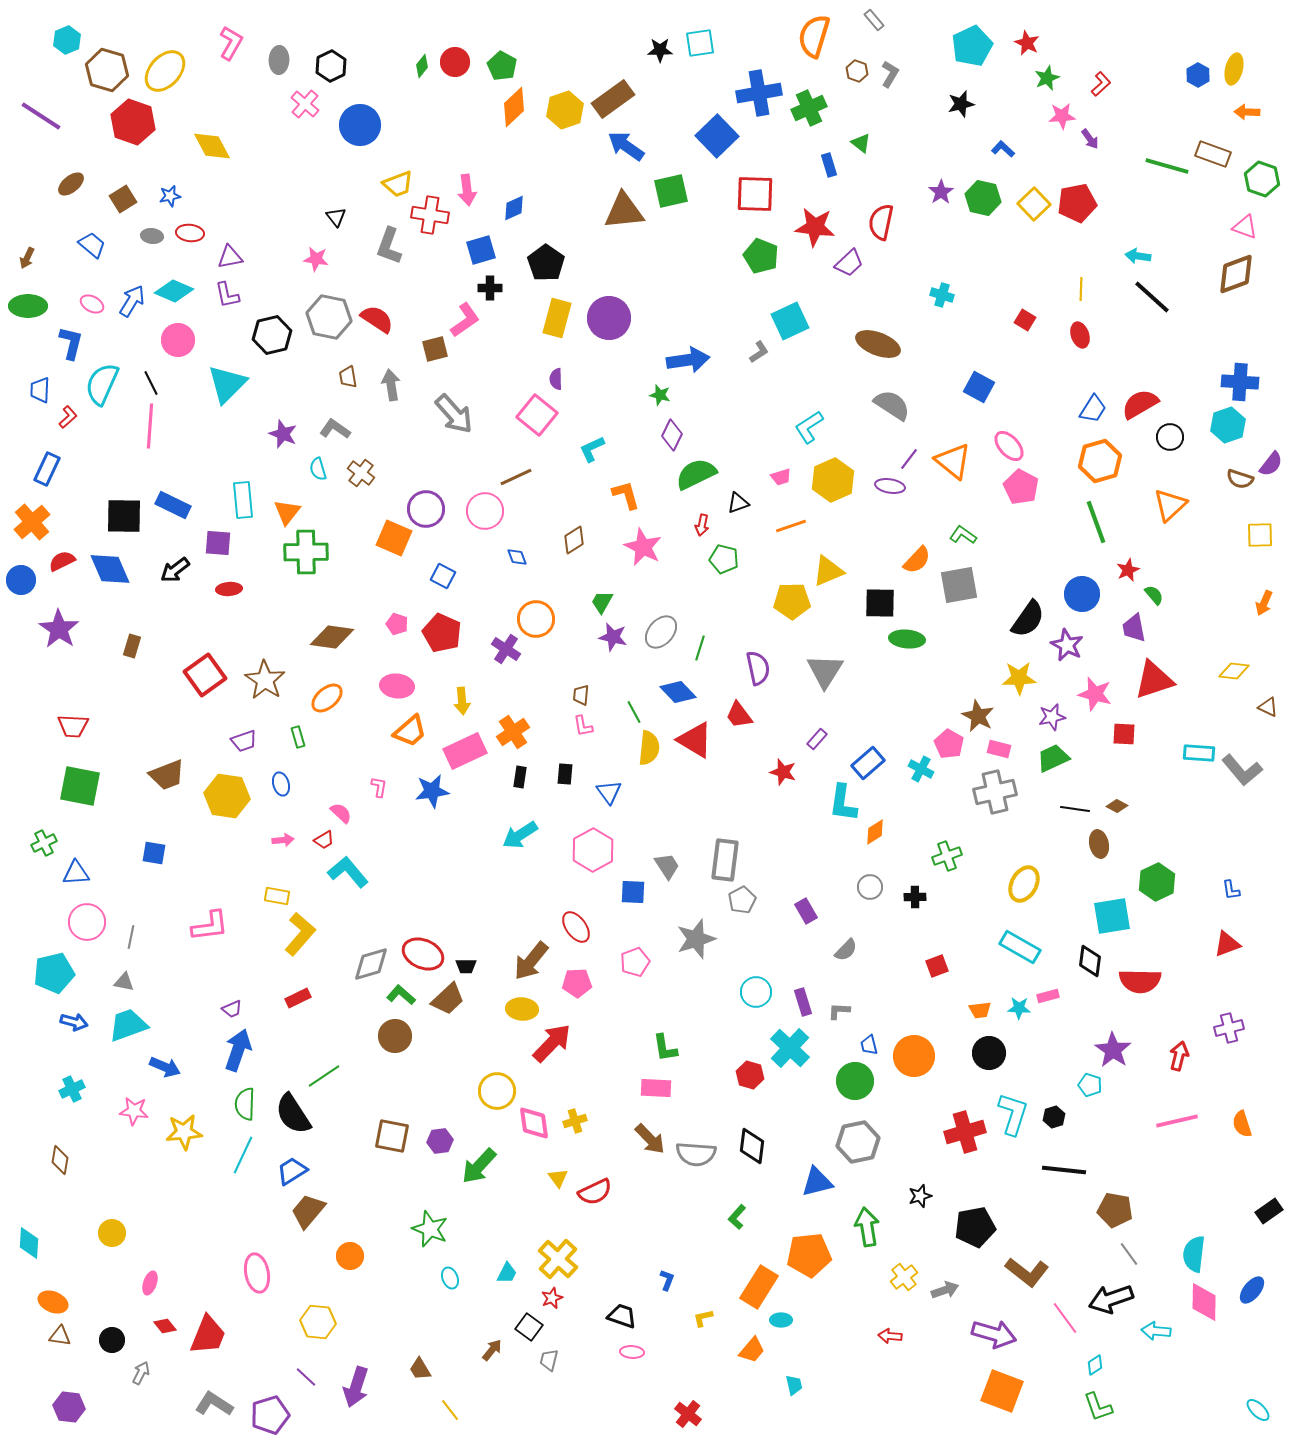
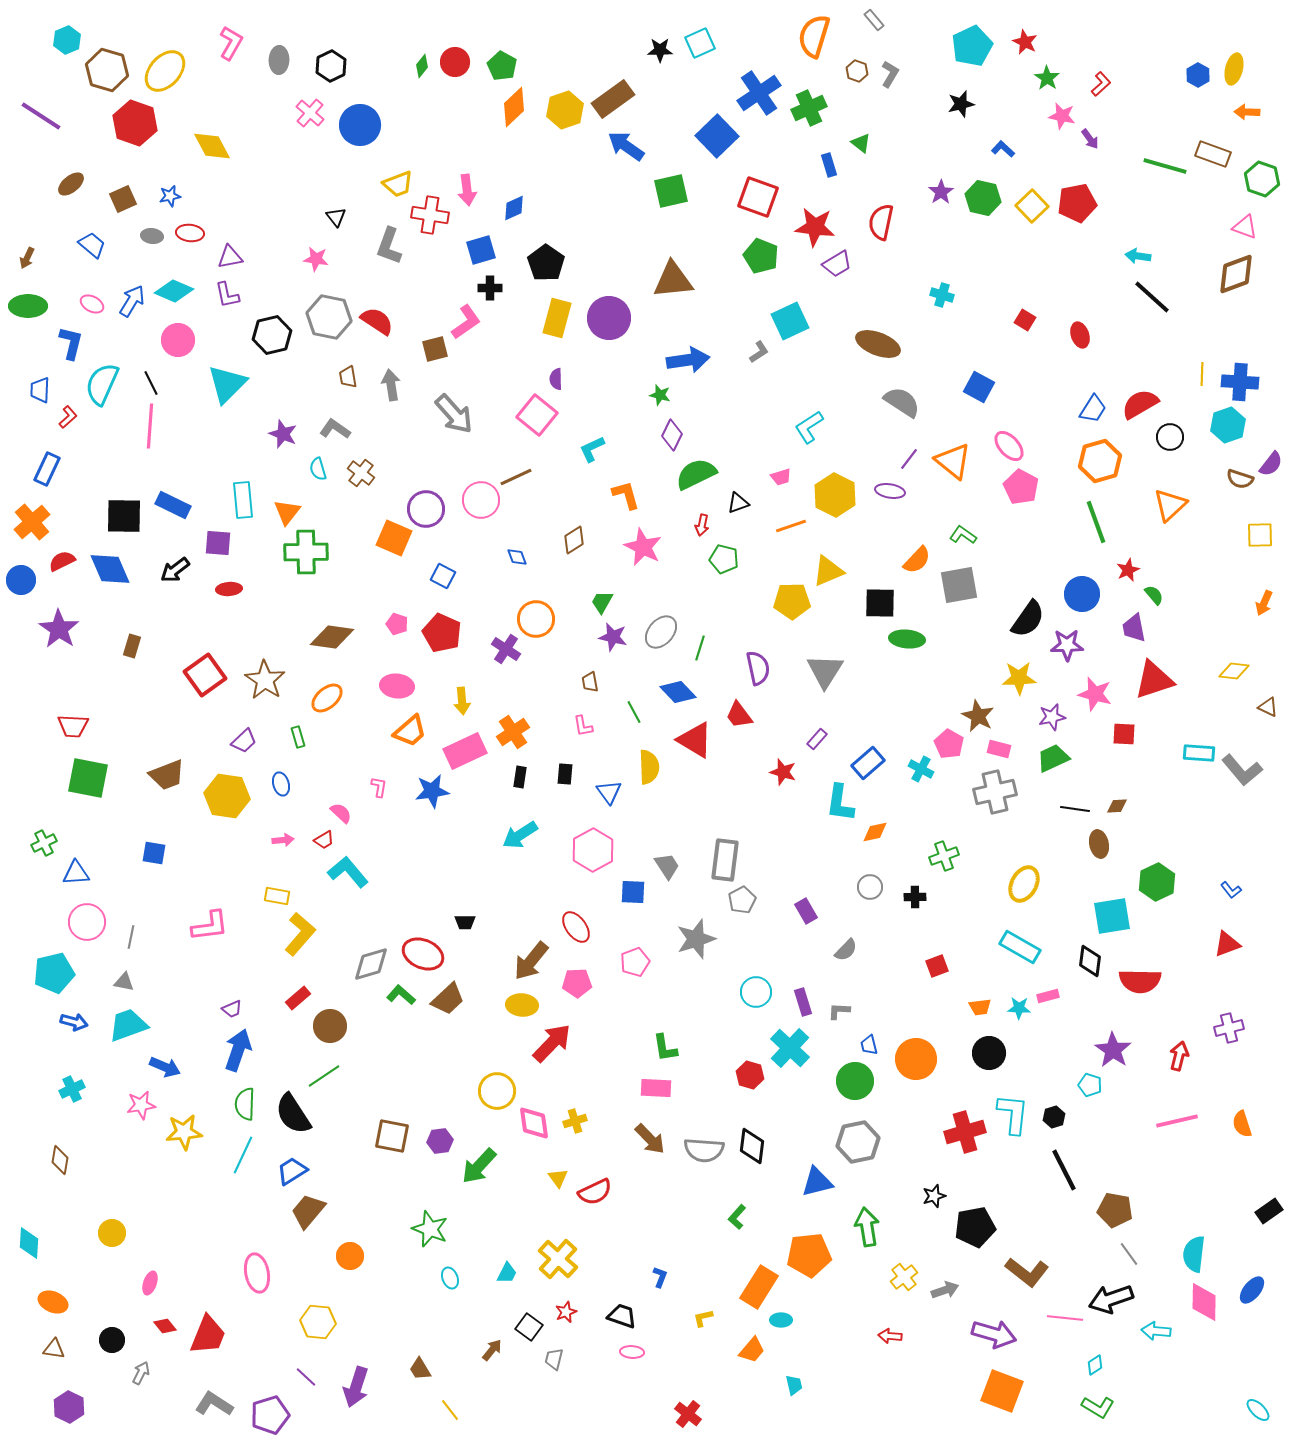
cyan square at (700, 43): rotated 16 degrees counterclockwise
red star at (1027, 43): moved 2 px left, 1 px up
green star at (1047, 78): rotated 15 degrees counterclockwise
blue cross at (759, 93): rotated 24 degrees counterclockwise
pink cross at (305, 104): moved 5 px right, 9 px down
pink star at (1062, 116): rotated 16 degrees clockwise
red hexagon at (133, 122): moved 2 px right, 1 px down
green line at (1167, 166): moved 2 px left
red square at (755, 194): moved 3 px right, 3 px down; rotated 18 degrees clockwise
brown square at (123, 199): rotated 8 degrees clockwise
yellow square at (1034, 204): moved 2 px left, 2 px down
brown triangle at (624, 211): moved 49 px right, 69 px down
purple trapezoid at (849, 263): moved 12 px left, 1 px down; rotated 12 degrees clockwise
yellow line at (1081, 289): moved 121 px right, 85 px down
red semicircle at (377, 319): moved 2 px down
pink L-shape at (465, 320): moved 1 px right, 2 px down
gray semicircle at (892, 405): moved 10 px right, 3 px up
yellow hexagon at (833, 480): moved 2 px right, 15 px down; rotated 9 degrees counterclockwise
purple ellipse at (890, 486): moved 5 px down
pink circle at (485, 511): moved 4 px left, 11 px up
purple star at (1067, 645): rotated 28 degrees counterclockwise
brown trapezoid at (581, 695): moved 9 px right, 13 px up; rotated 15 degrees counterclockwise
purple trapezoid at (244, 741): rotated 24 degrees counterclockwise
yellow semicircle at (649, 748): moved 19 px down; rotated 8 degrees counterclockwise
green square at (80, 786): moved 8 px right, 8 px up
cyan L-shape at (843, 803): moved 3 px left
brown diamond at (1117, 806): rotated 30 degrees counterclockwise
orange diamond at (875, 832): rotated 20 degrees clockwise
green cross at (947, 856): moved 3 px left
blue L-shape at (1231, 890): rotated 30 degrees counterclockwise
black trapezoid at (466, 966): moved 1 px left, 44 px up
red rectangle at (298, 998): rotated 15 degrees counterclockwise
yellow ellipse at (522, 1009): moved 4 px up
orange trapezoid at (980, 1010): moved 3 px up
brown circle at (395, 1036): moved 65 px left, 10 px up
orange circle at (914, 1056): moved 2 px right, 3 px down
pink star at (134, 1111): moved 7 px right, 6 px up; rotated 16 degrees counterclockwise
cyan L-shape at (1013, 1114): rotated 12 degrees counterclockwise
gray semicircle at (696, 1154): moved 8 px right, 4 px up
black line at (1064, 1170): rotated 57 degrees clockwise
black star at (920, 1196): moved 14 px right
blue L-shape at (667, 1280): moved 7 px left, 3 px up
red star at (552, 1298): moved 14 px right, 14 px down
pink line at (1065, 1318): rotated 48 degrees counterclockwise
brown triangle at (60, 1336): moved 6 px left, 13 px down
gray trapezoid at (549, 1360): moved 5 px right, 1 px up
purple hexagon at (69, 1407): rotated 20 degrees clockwise
green L-shape at (1098, 1407): rotated 40 degrees counterclockwise
